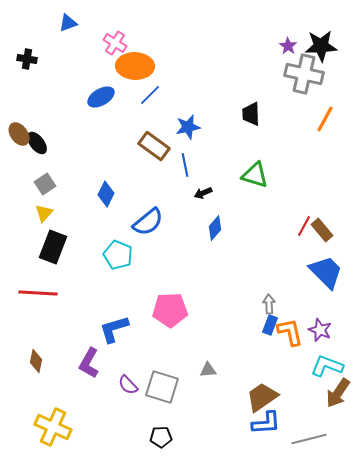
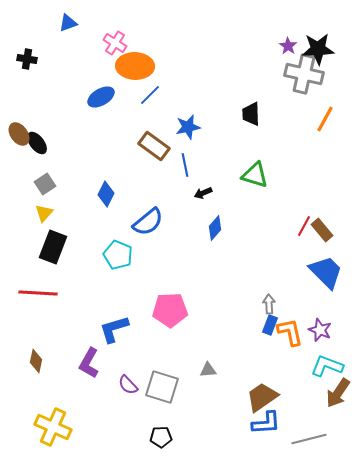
black star at (321, 46): moved 3 px left, 3 px down
